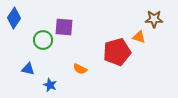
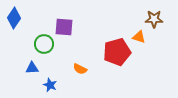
green circle: moved 1 px right, 4 px down
blue triangle: moved 4 px right, 1 px up; rotated 16 degrees counterclockwise
